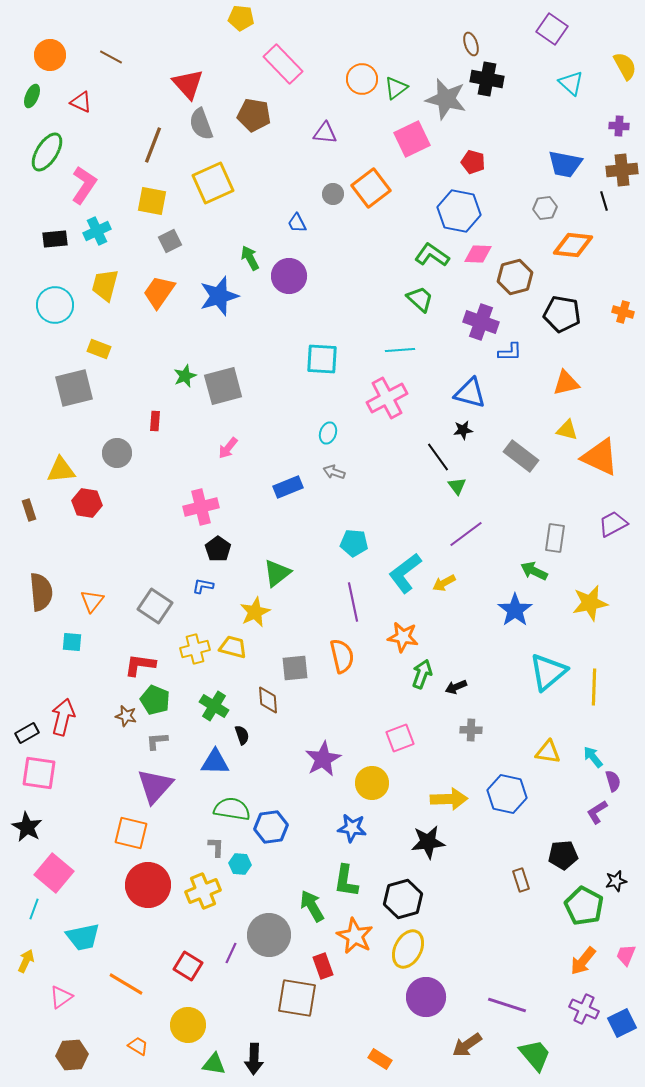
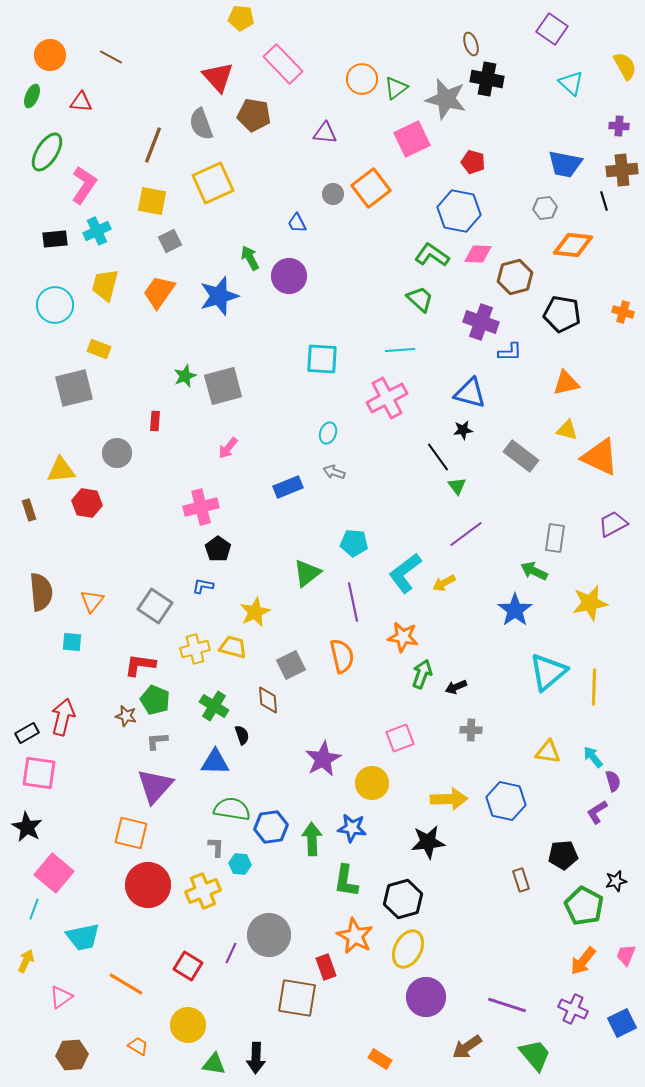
red triangle at (188, 84): moved 30 px right, 7 px up
red triangle at (81, 102): rotated 20 degrees counterclockwise
green triangle at (277, 573): moved 30 px right
gray square at (295, 668): moved 4 px left, 3 px up; rotated 20 degrees counterclockwise
blue hexagon at (507, 794): moved 1 px left, 7 px down
green arrow at (312, 906): moved 67 px up; rotated 28 degrees clockwise
red rectangle at (323, 966): moved 3 px right, 1 px down
purple cross at (584, 1009): moved 11 px left
brown arrow at (467, 1045): moved 2 px down
black arrow at (254, 1059): moved 2 px right, 1 px up
